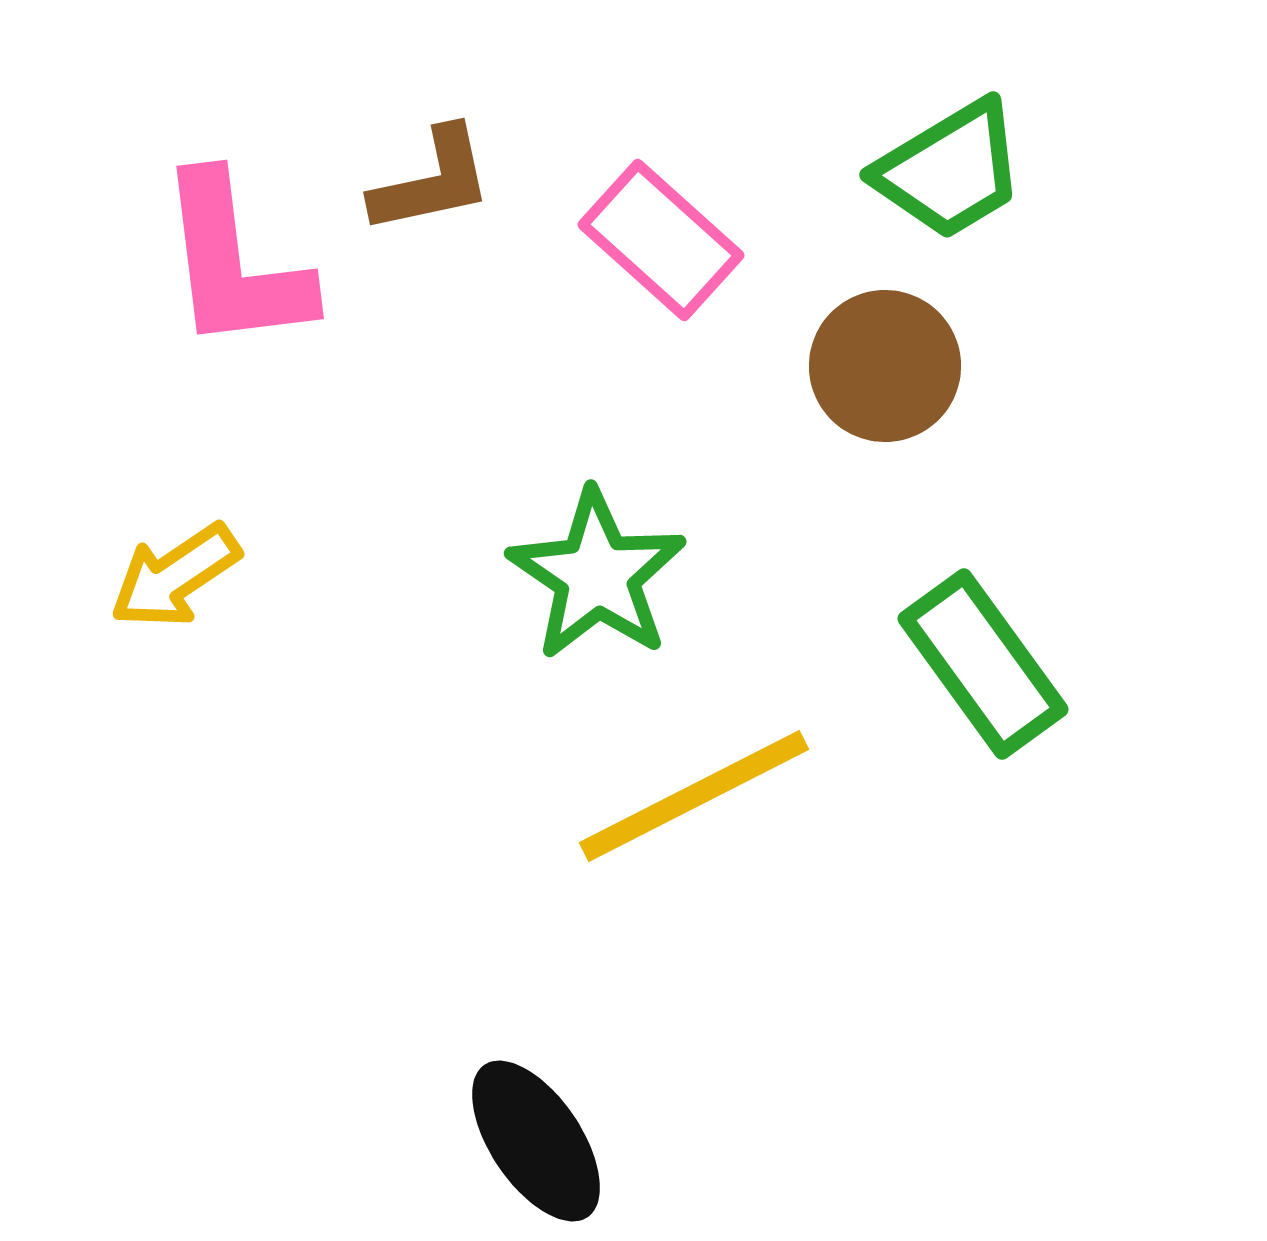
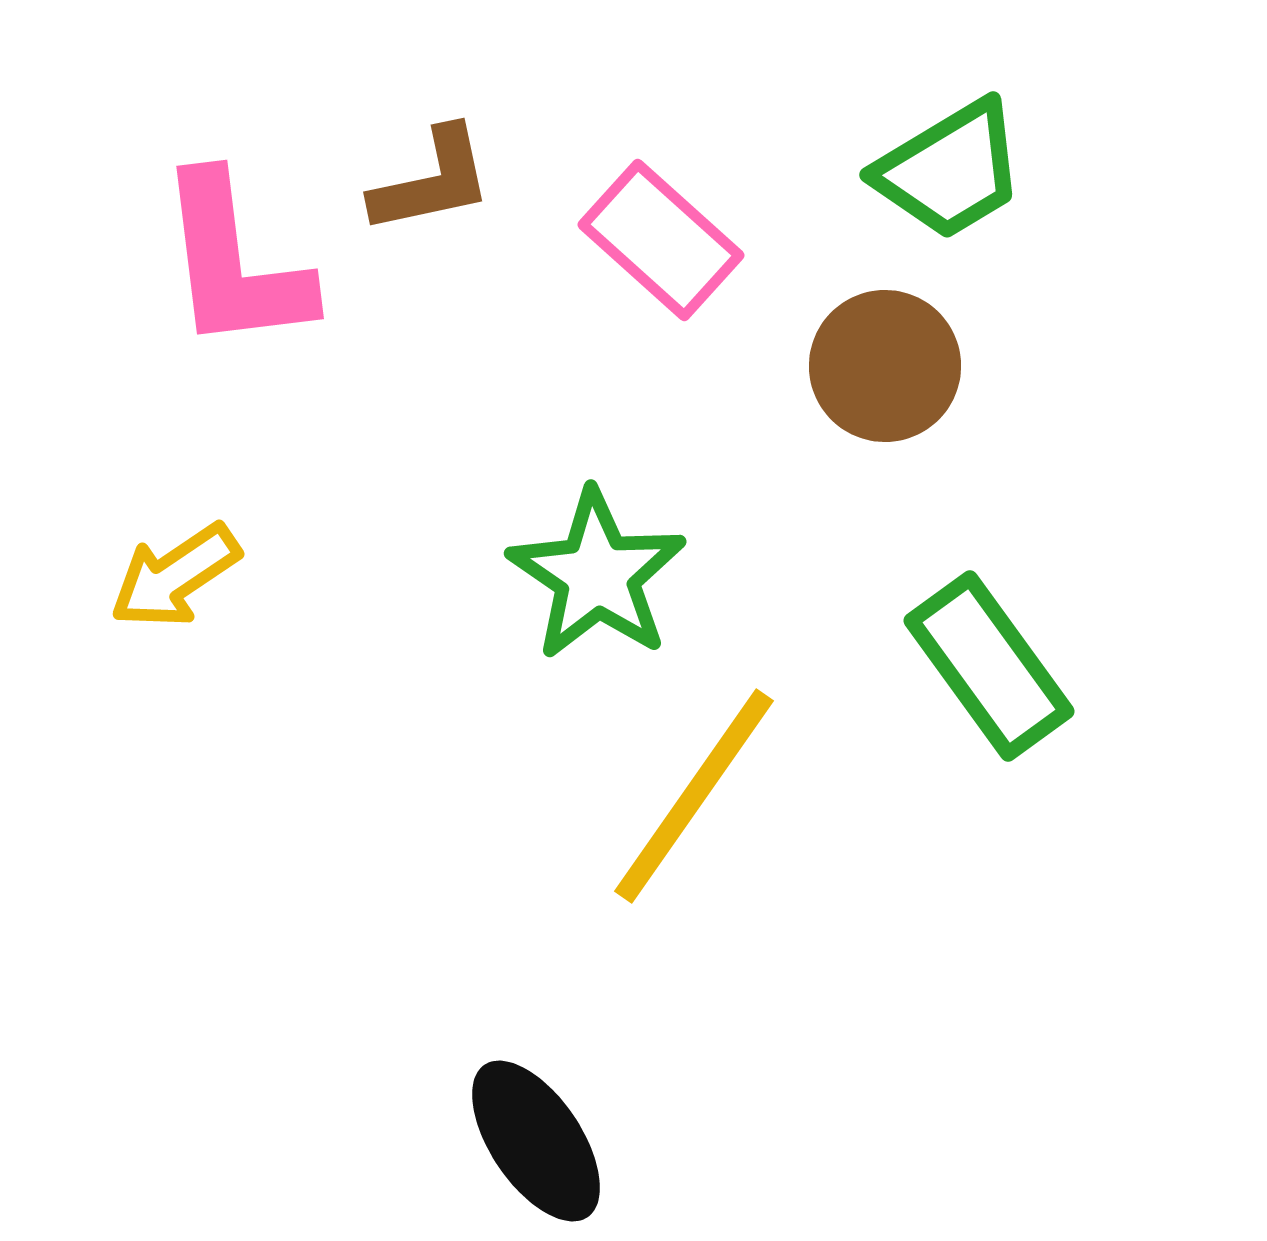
green rectangle: moved 6 px right, 2 px down
yellow line: rotated 28 degrees counterclockwise
